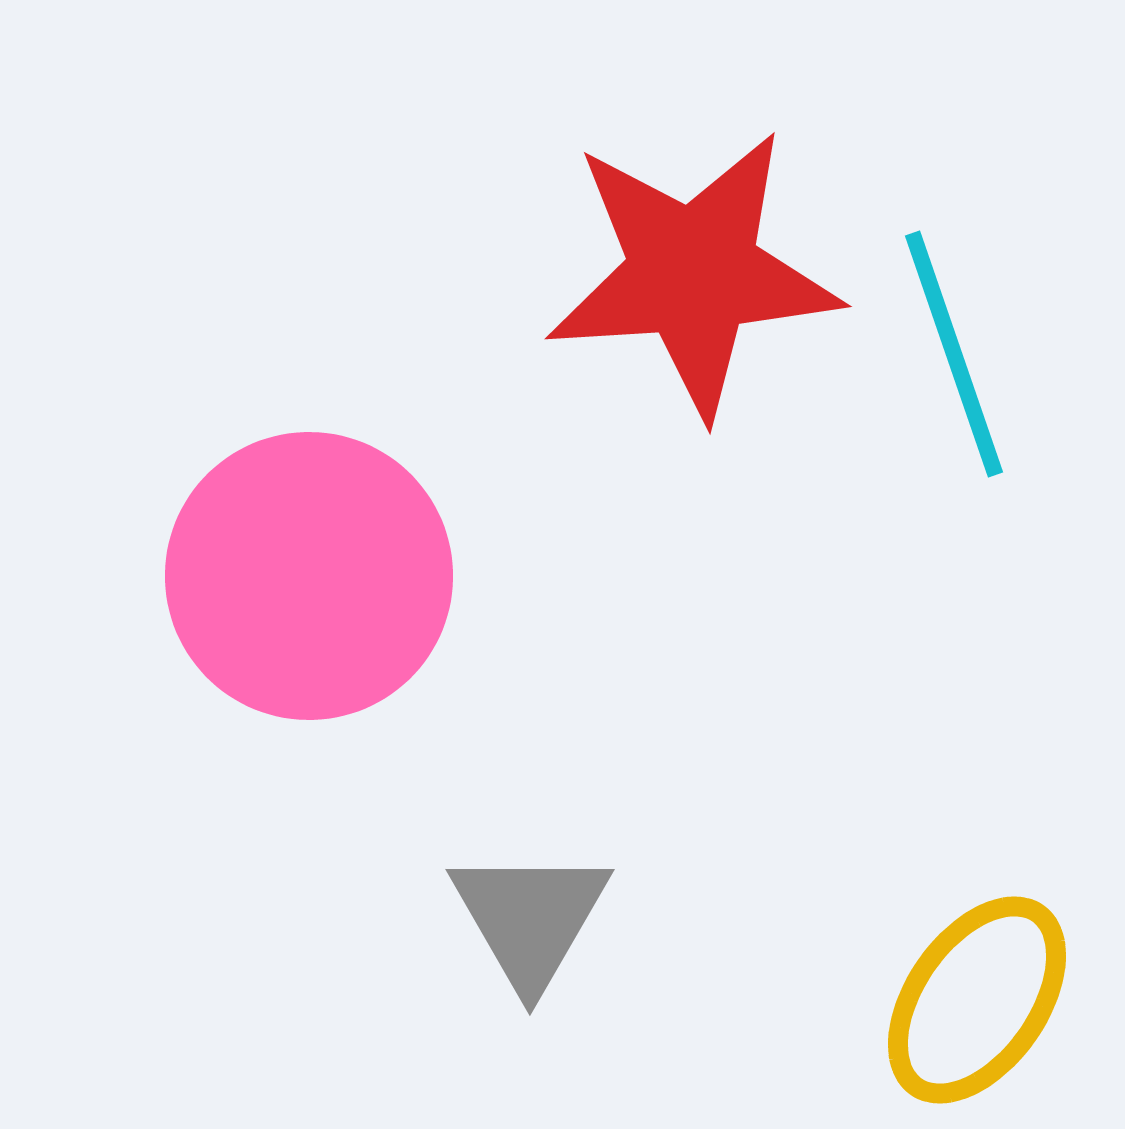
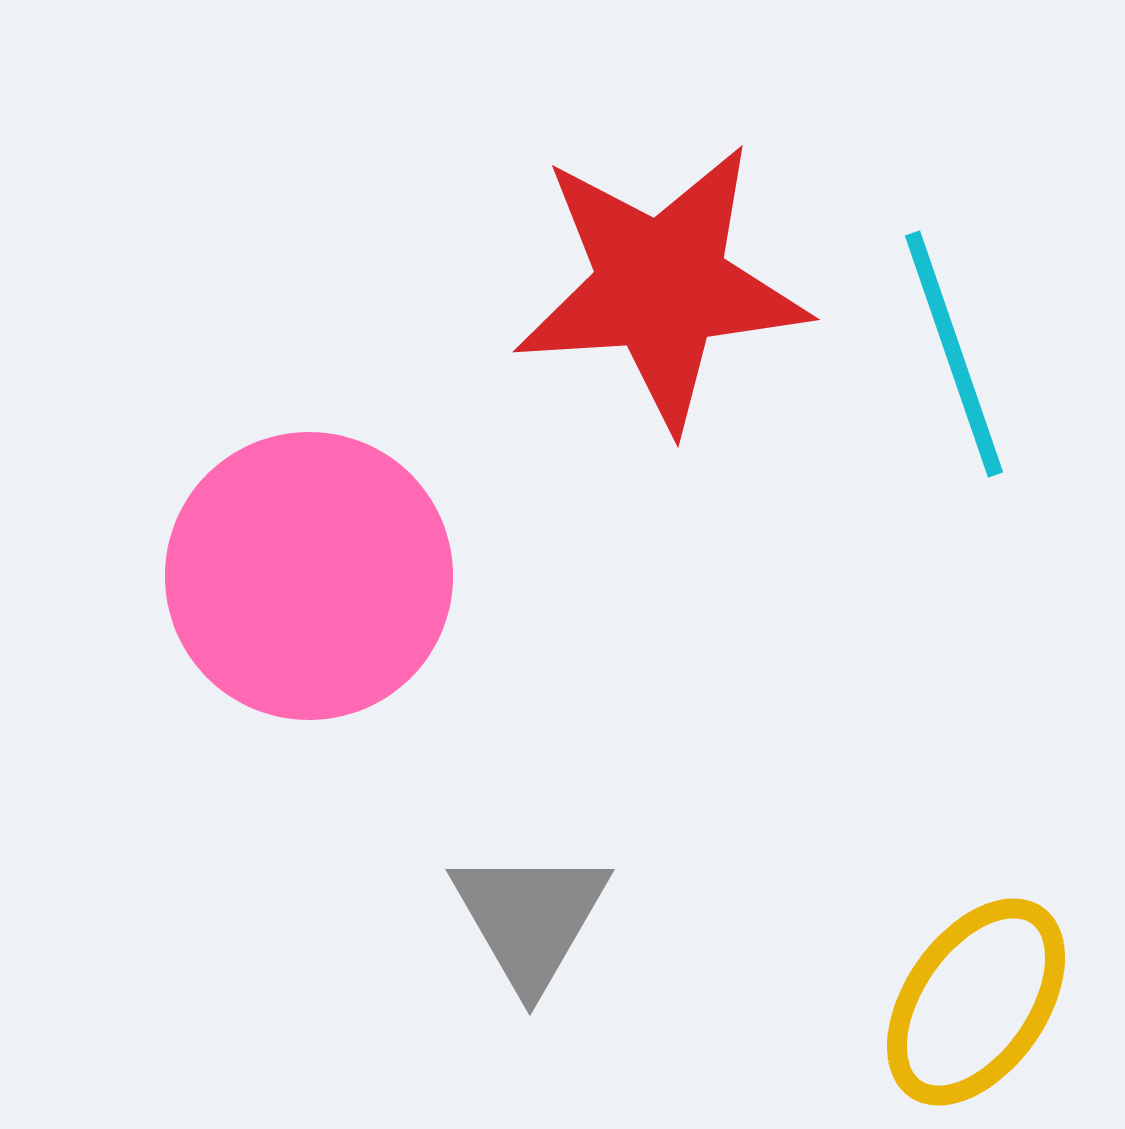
red star: moved 32 px left, 13 px down
yellow ellipse: moved 1 px left, 2 px down
